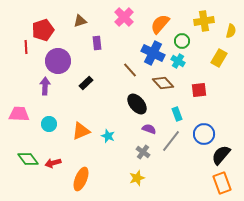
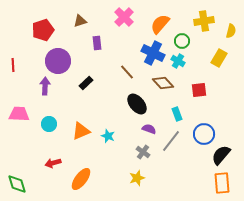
red line: moved 13 px left, 18 px down
brown line: moved 3 px left, 2 px down
green diamond: moved 11 px left, 25 px down; rotated 20 degrees clockwise
orange ellipse: rotated 15 degrees clockwise
orange rectangle: rotated 15 degrees clockwise
